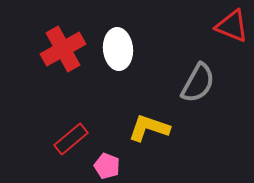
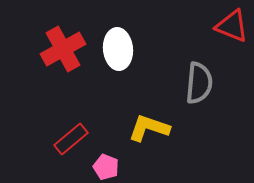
gray semicircle: moved 1 px right; rotated 24 degrees counterclockwise
pink pentagon: moved 1 px left, 1 px down
